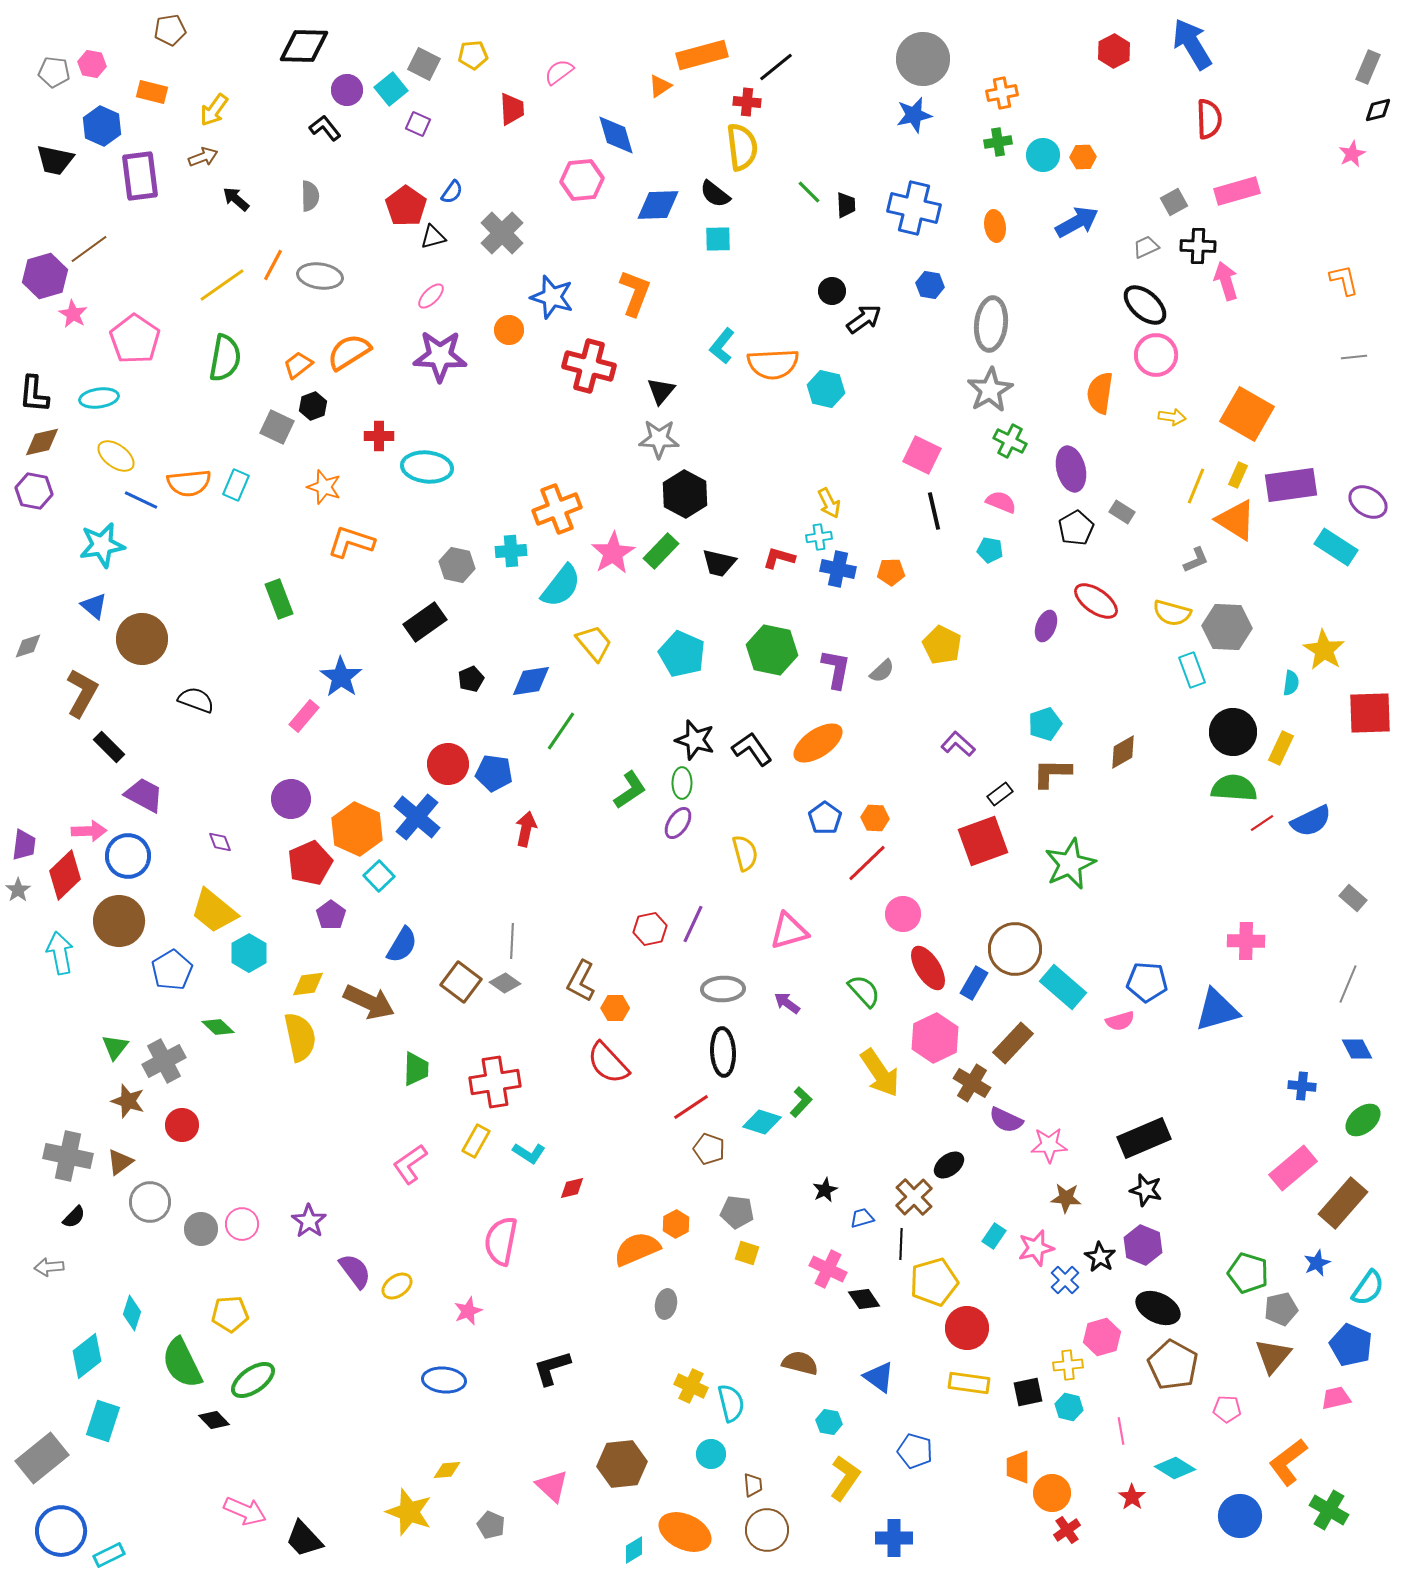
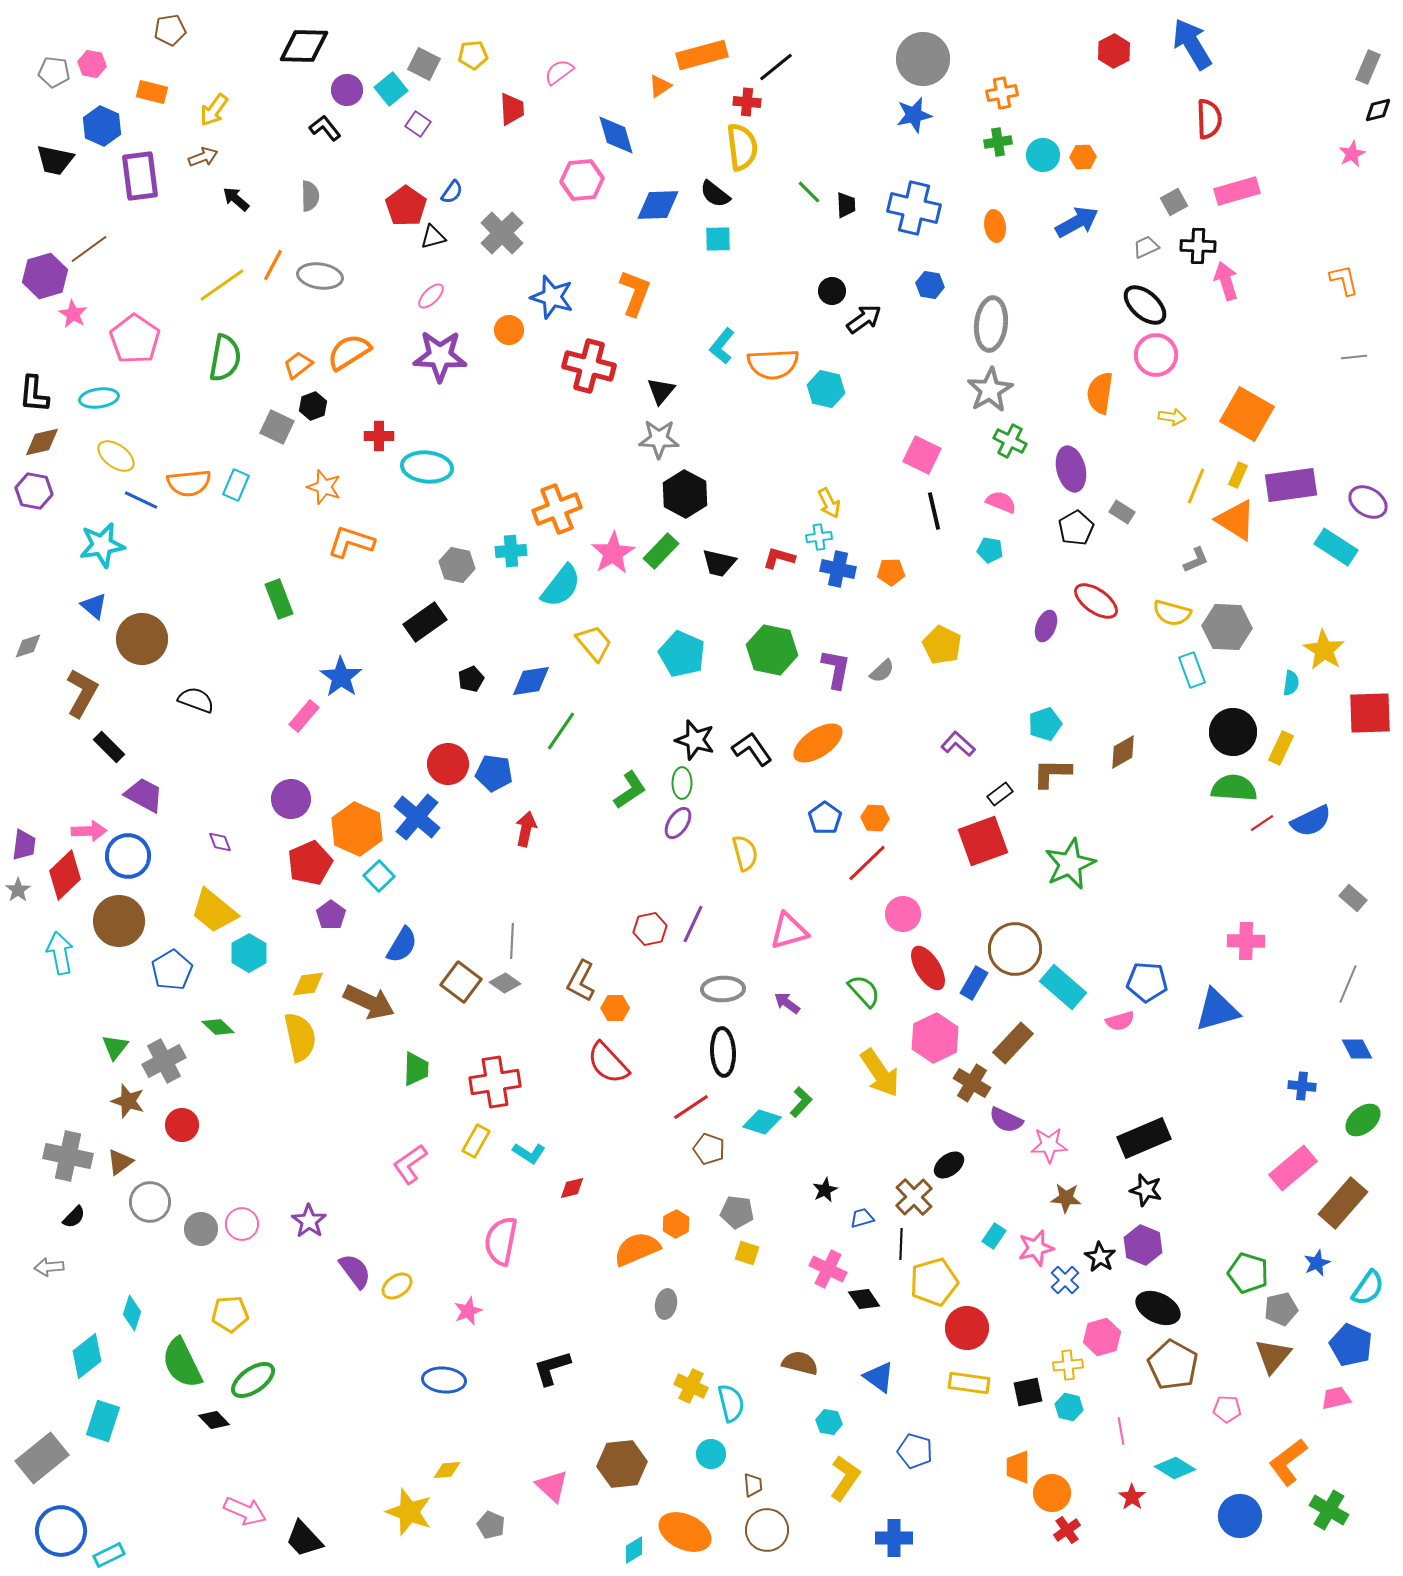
purple square at (418, 124): rotated 10 degrees clockwise
